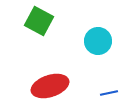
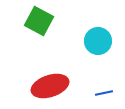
blue line: moved 5 px left
